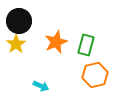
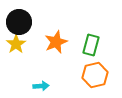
black circle: moved 1 px down
green rectangle: moved 5 px right
cyan arrow: rotated 28 degrees counterclockwise
